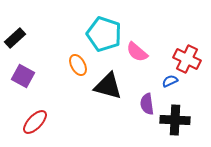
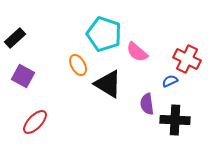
black triangle: moved 2 px up; rotated 16 degrees clockwise
